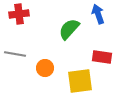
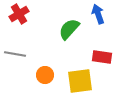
red cross: rotated 24 degrees counterclockwise
orange circle: moved 7 px down
